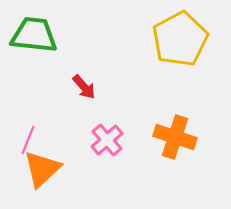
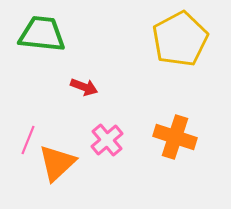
green trapezoid: moved 8 px right, 1 px up
red arrow: rotated 28 degrees counterclockwise
orange triangle: moved 15 px right, 6 px up
